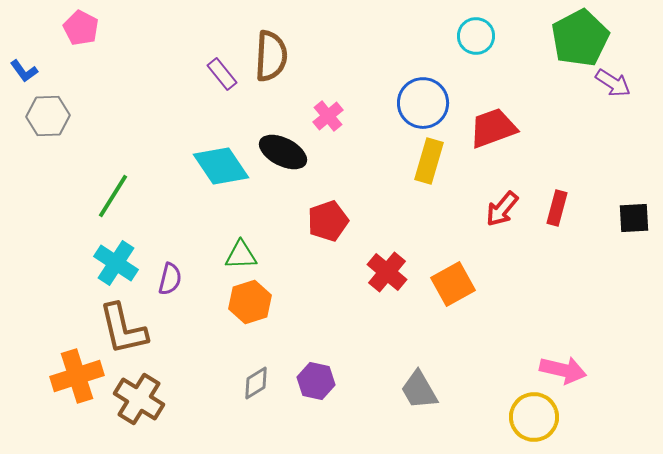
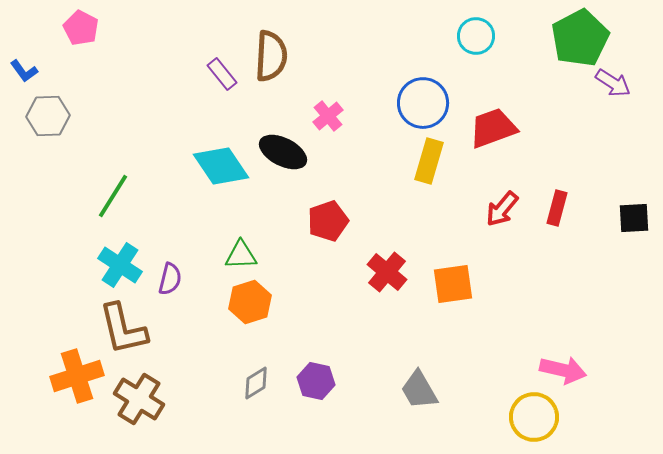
cyan cross: moved 4 px right, 2 px down
orange square: rotated 21 degrees clockwise
